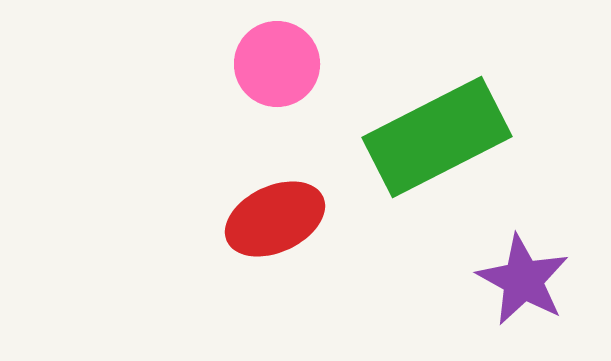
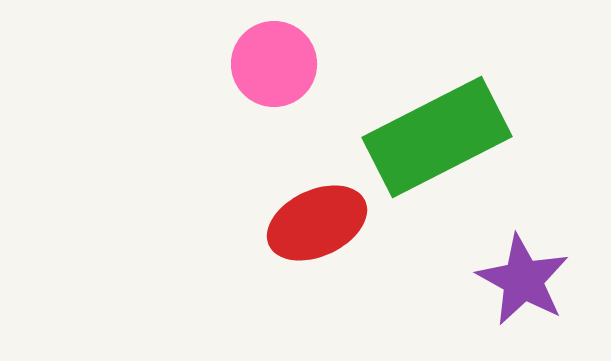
pink circle: moved 3 px left
red ellipse: moved 42 px right, 4 px down
